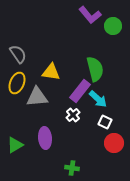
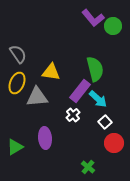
purple L-shape: moved 3 px right, 3 px down
white square: rotated 24 degrees clockwise
green triangle: moved 2 px down
green cross: moved 16 px right, 1 px up; rotated 32 degrees clockwise
